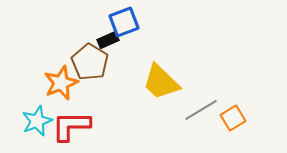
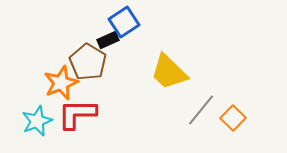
blue square: rotated 12 degrees counterclockwise
brown pentagon: moved 2 px left
yellow trapezoid: moved 8 px right, 10 px up
gray line: rotated 20 degrees counterclockwise
orange square: rotated 15 degrees counterclockwise
red L-shape: moved 6 px right, 12 px up
